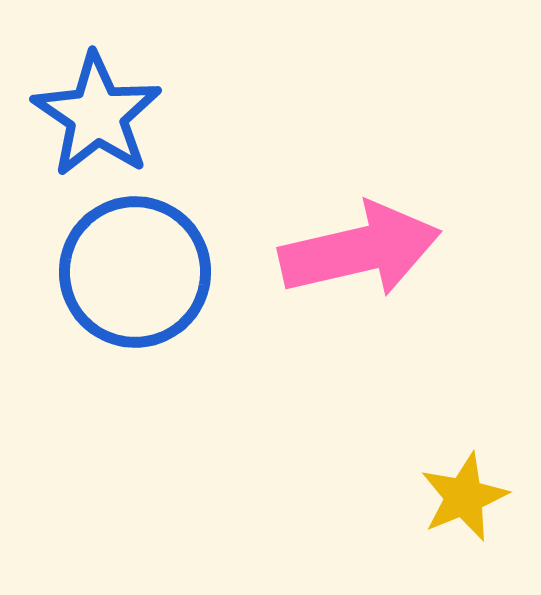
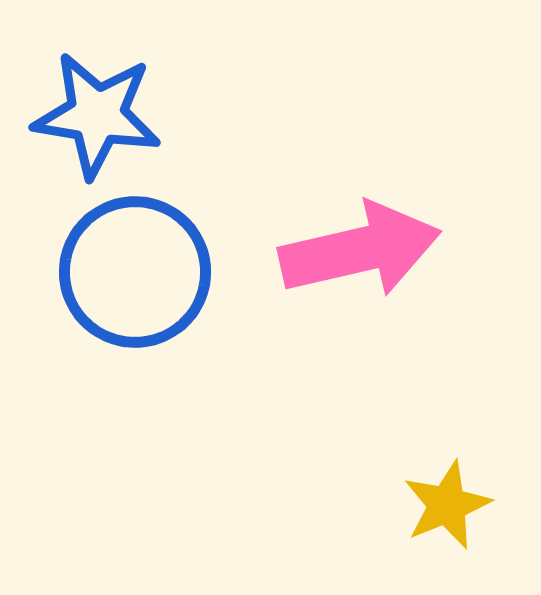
blue star: rotated 25 degrees counterclockwise
yellow star: moved 17 px left, 8 px down
